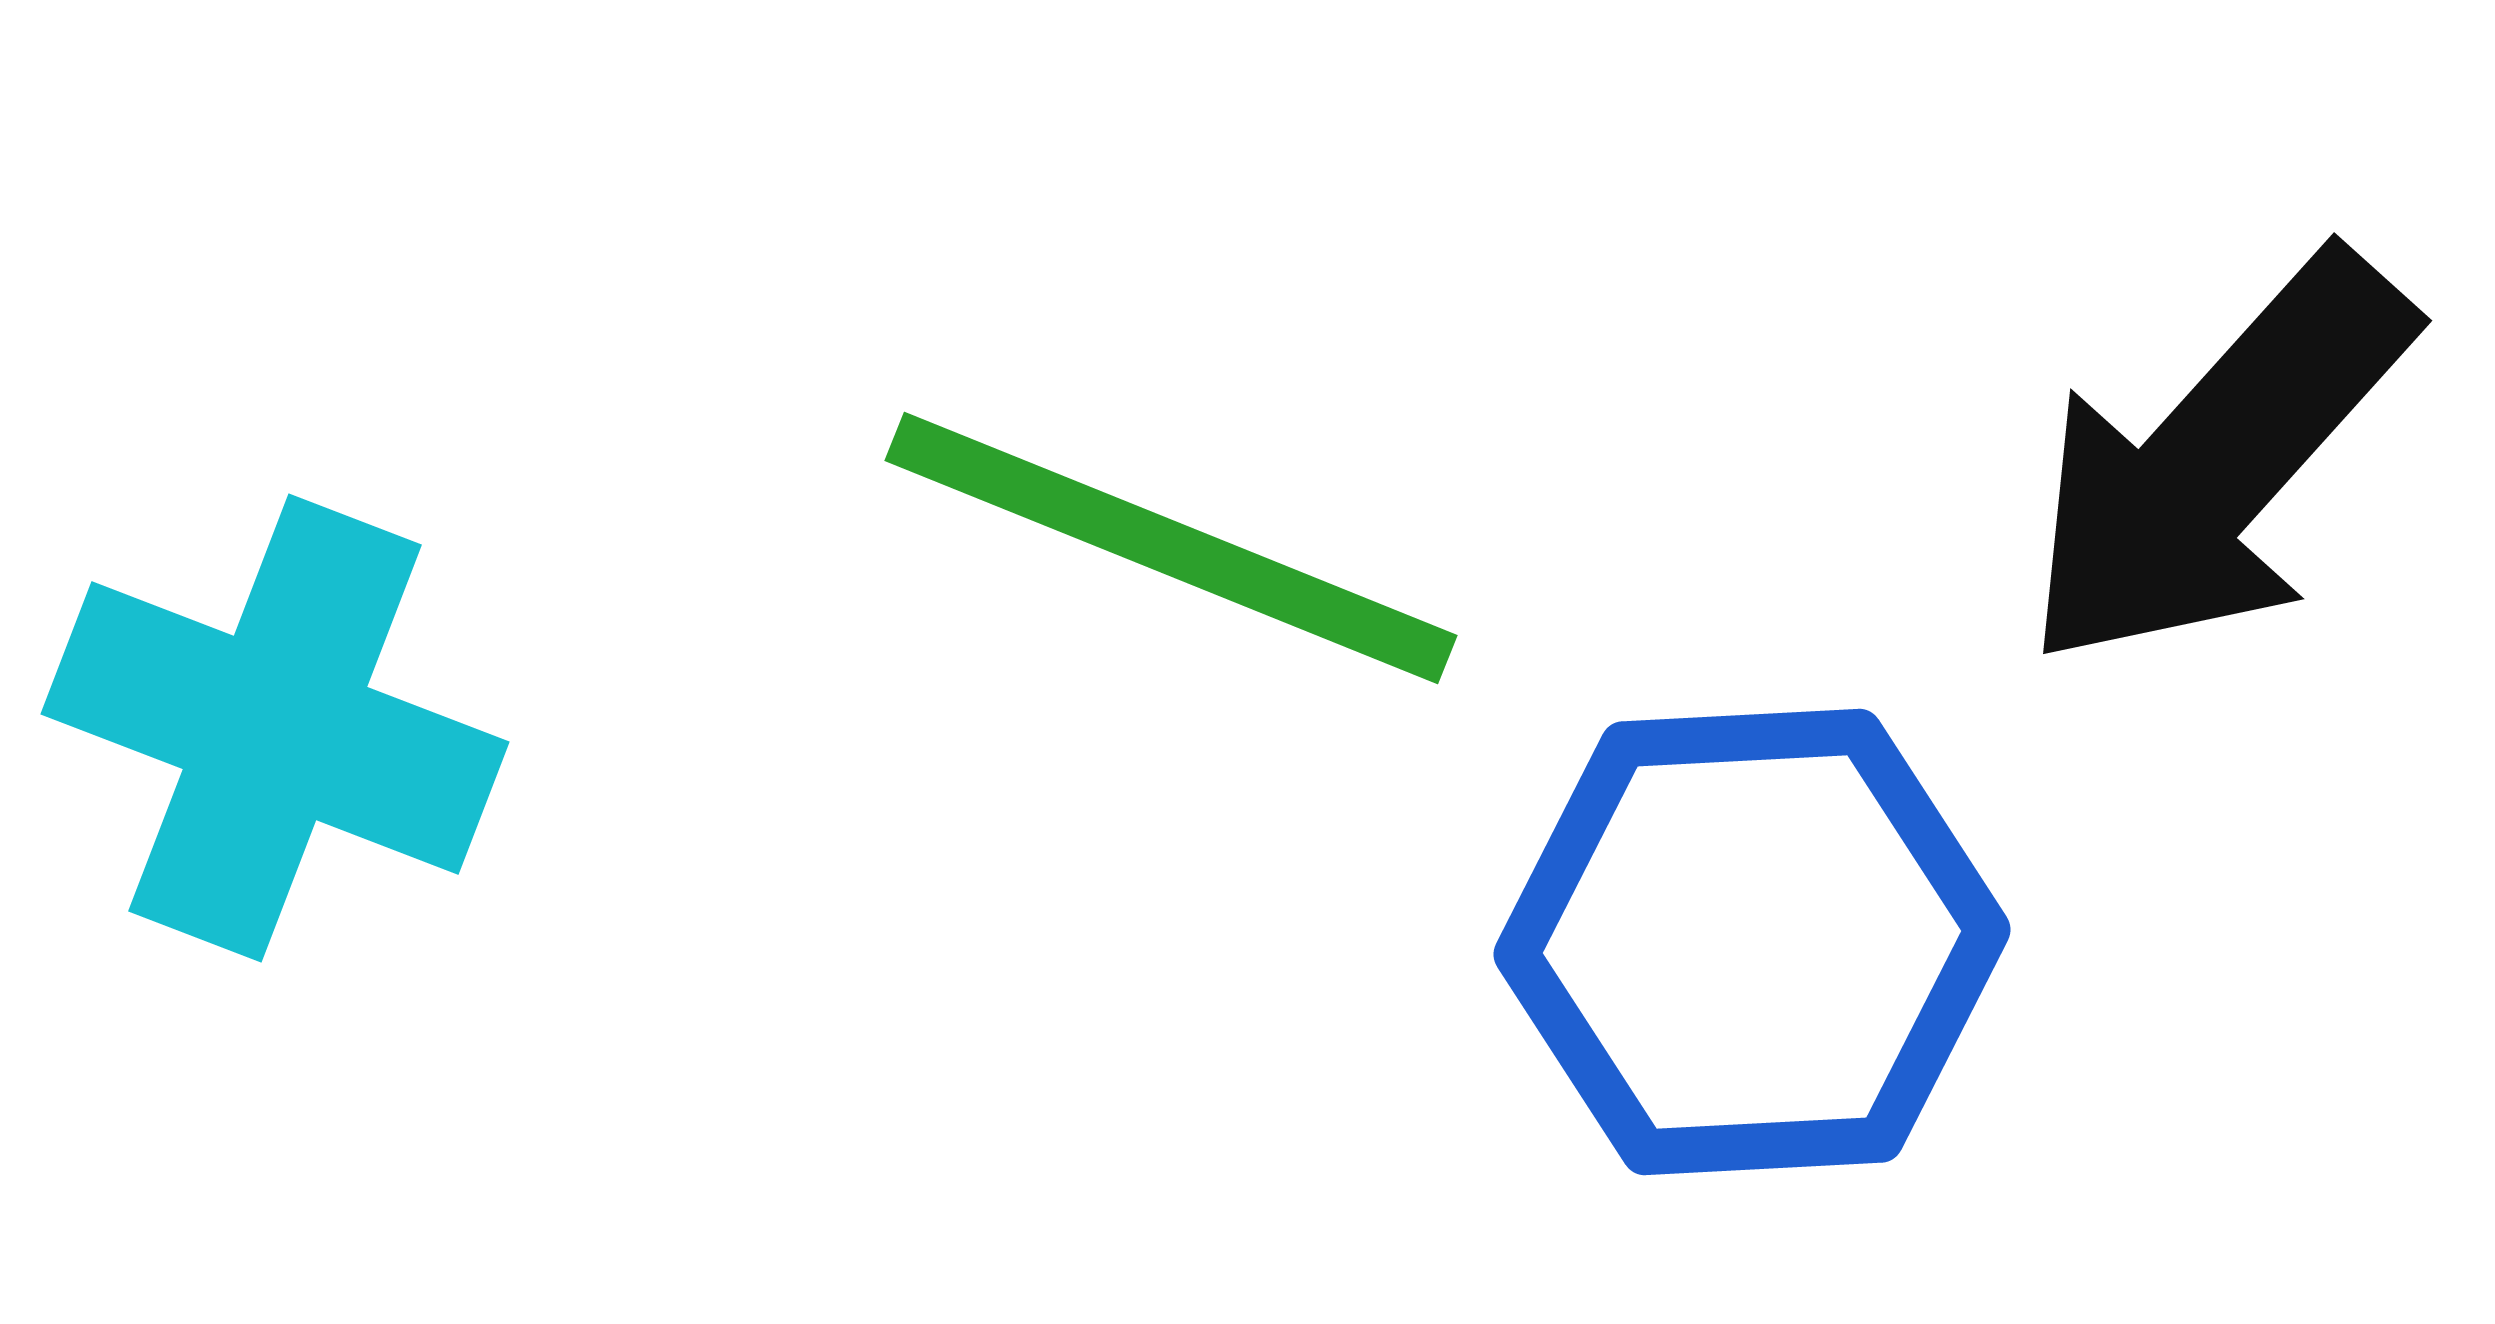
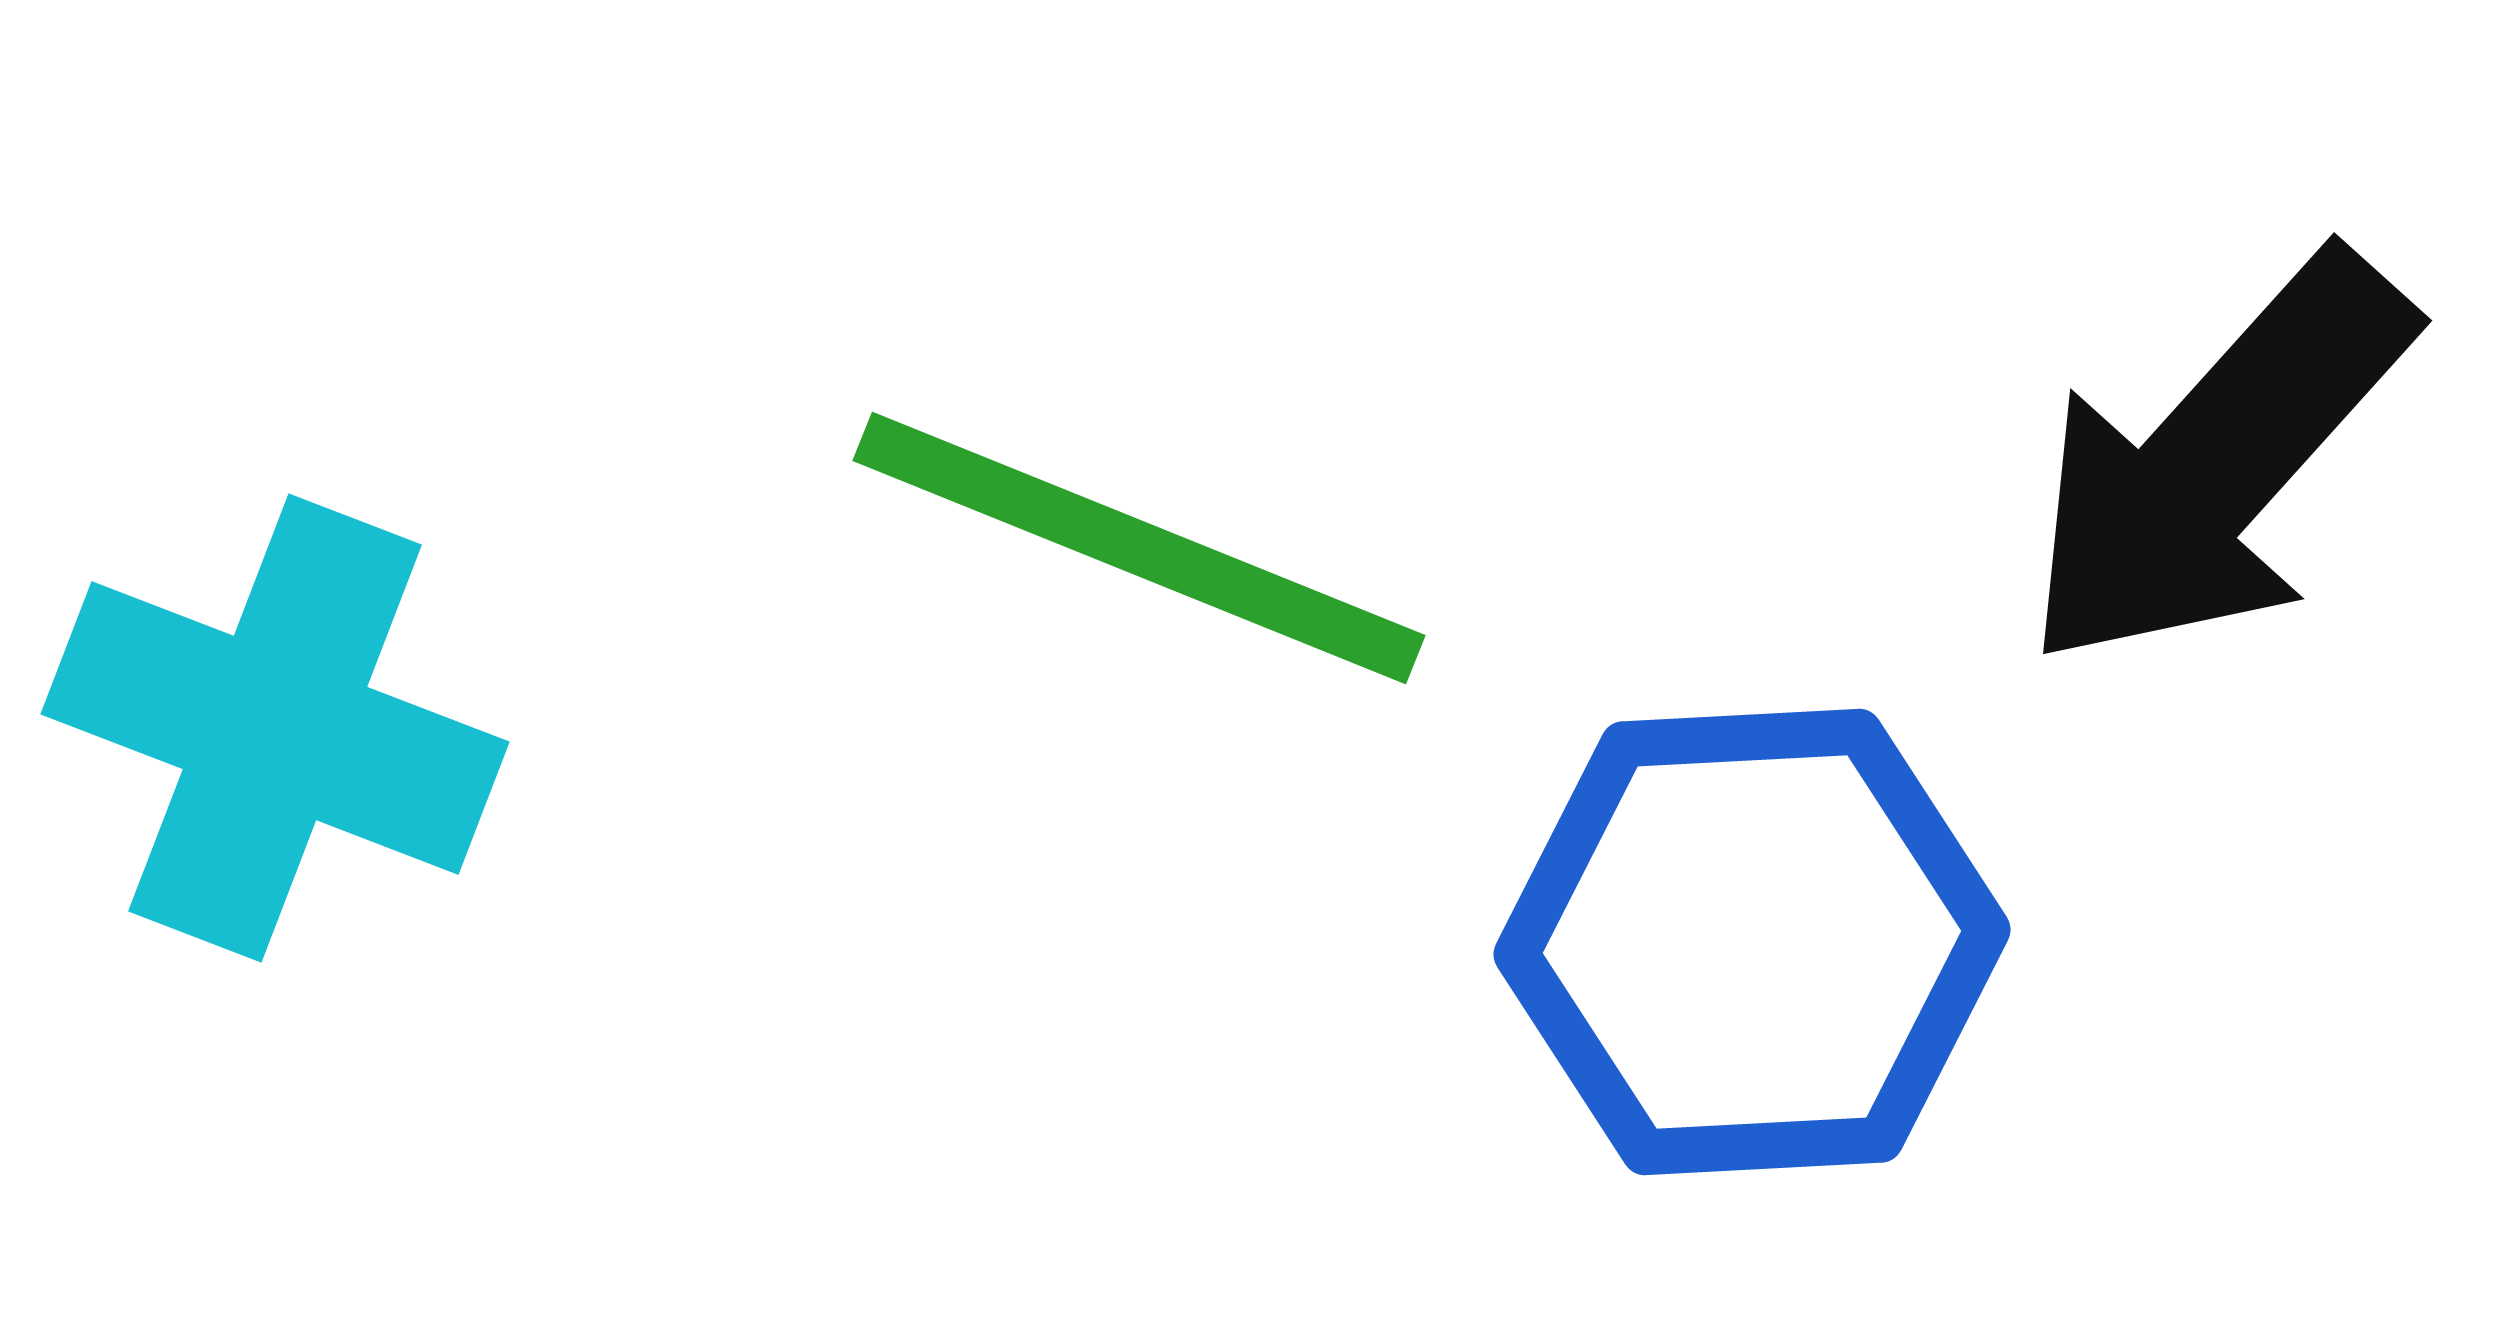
green line: moved 32 px left
